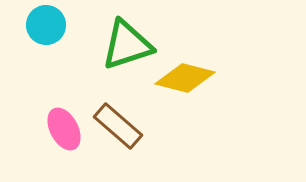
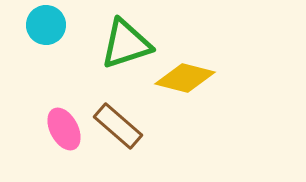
green triangle: moved 1 px left, 1 px up
